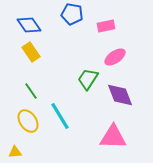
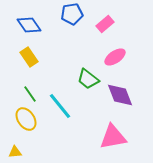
blue pentagon: rotated 20 degrees counterclockwise
pink rectangle: moved 1 px left, 2 px up; rotated 30 degrees counterclockwise
yellow rectangle: moved 2 px left, 5 px down
green trapezoid: rotated 85 degrees counterclockwise
green line: moved 1 px left, 3 px down
cyan line: moved 10 px up; rotated 8 degrees counterclockwise
yellow ellipse: moved 2 px left, 2 px up
pink triangle: rotated 12 degrees counterclockwise
